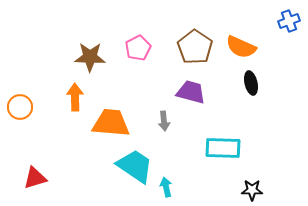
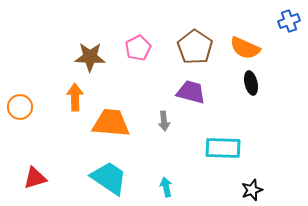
orange semicircle: moved 4 px right, 1 px down
cyan trapezoid: moved 26 px left, 12 px down
black star: rotated 20 degrees counterclockwise
